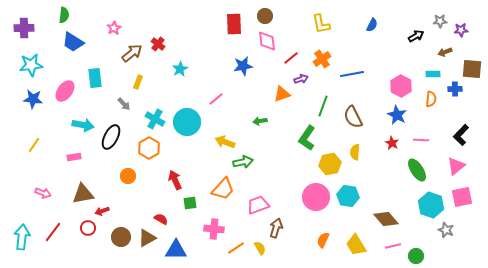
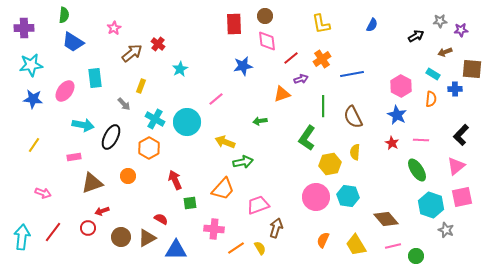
cyan rectangle at (433, 74): rotated 32 degrees clockwise
yellow rectangle at (138, 82): moved 3 px right, 4 px down
green line at (323, 106): rotated 20 degrees counterclockwise
brown triangle at (83, 194): moved 9 px right, 11 px up; rotated 10 degrees counterclockwise
